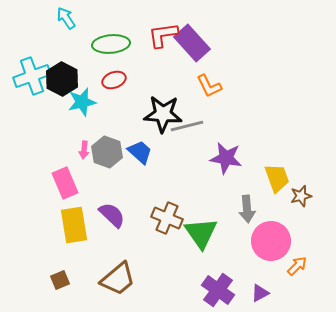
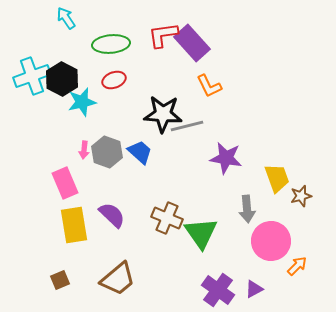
purple triangle: moved 6 px left, 4 px up
